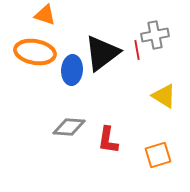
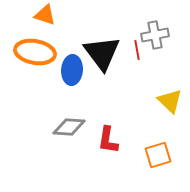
black triangle: rotated 30 degrees counterclockwise
yellow triangle: moved 6 px right, 5 px down; rotated 12 degrees clockwise
